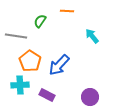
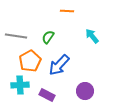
green semicircle: moved 8 px right, 16 px down
orange pentagon: rotated 10 degrees clockwise
purple circle: moved 5 px left, 6 px up
